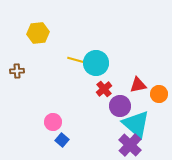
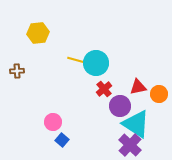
red triangle: moved 2 px down
cyan triangle: rotated 8 degrees counterclockwise
